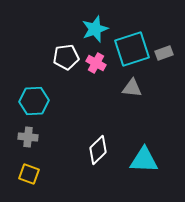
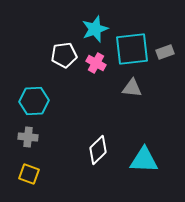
cyan square: rotated 12 degrees clockwise
gray rectangle: moved 1 px right, 1 px up
white pentagon: moved 2 px left, 2 px up
